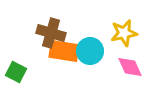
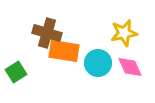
brown cross: moved 4 px left
cyan circle: moved 8 px right, 12 px down
green square: rotated 30 degrees clockwise
